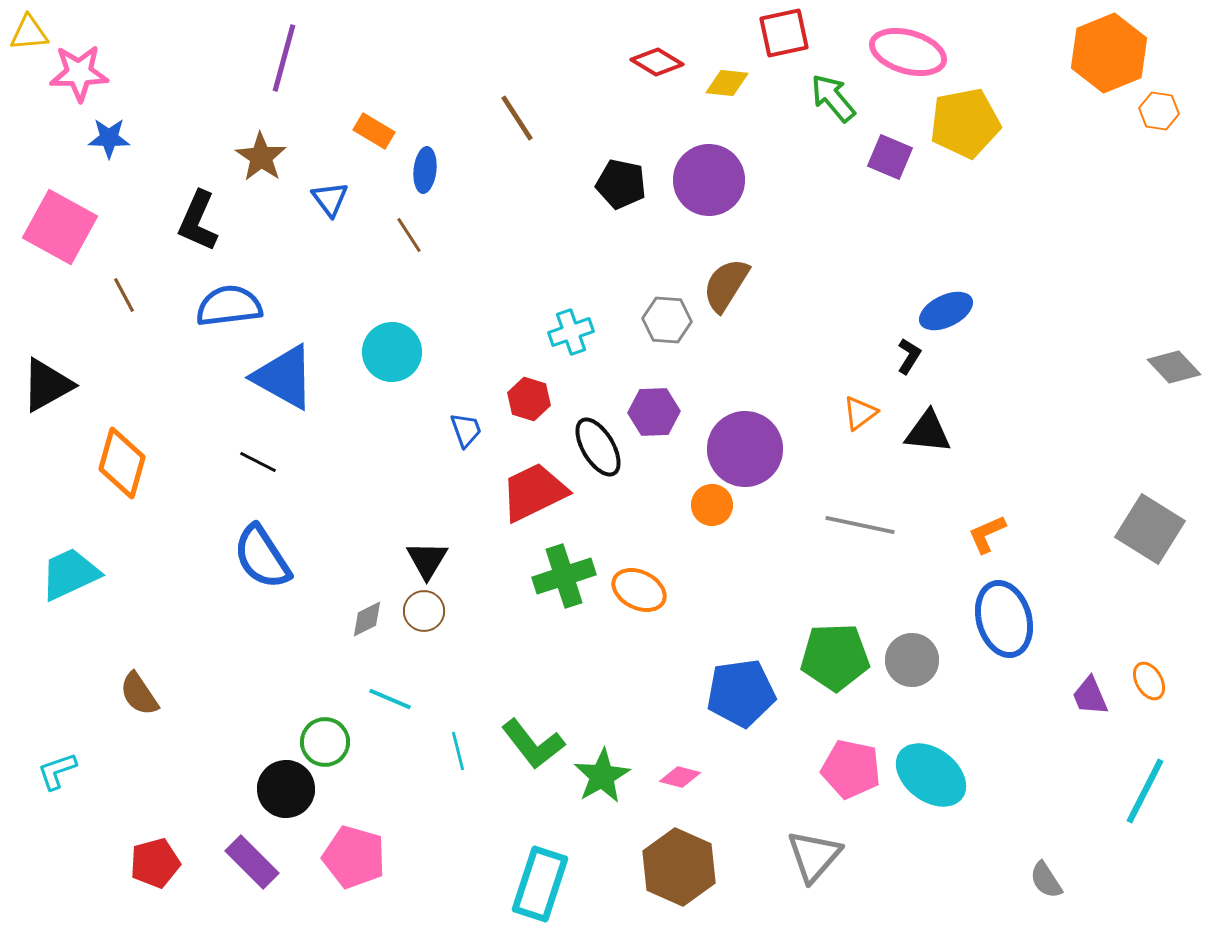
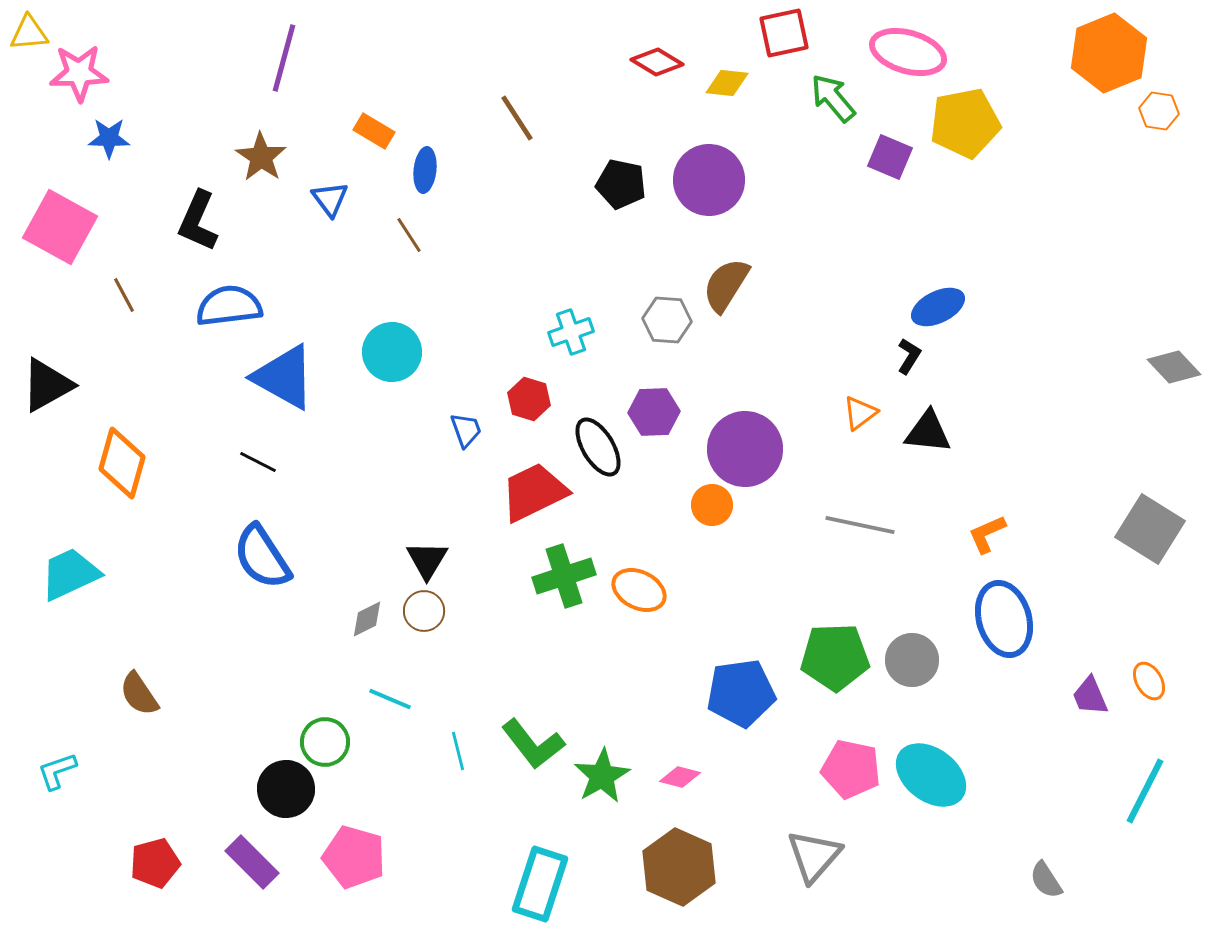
blue ellipse at (946, 311): moved 8 px left, 4 px up
